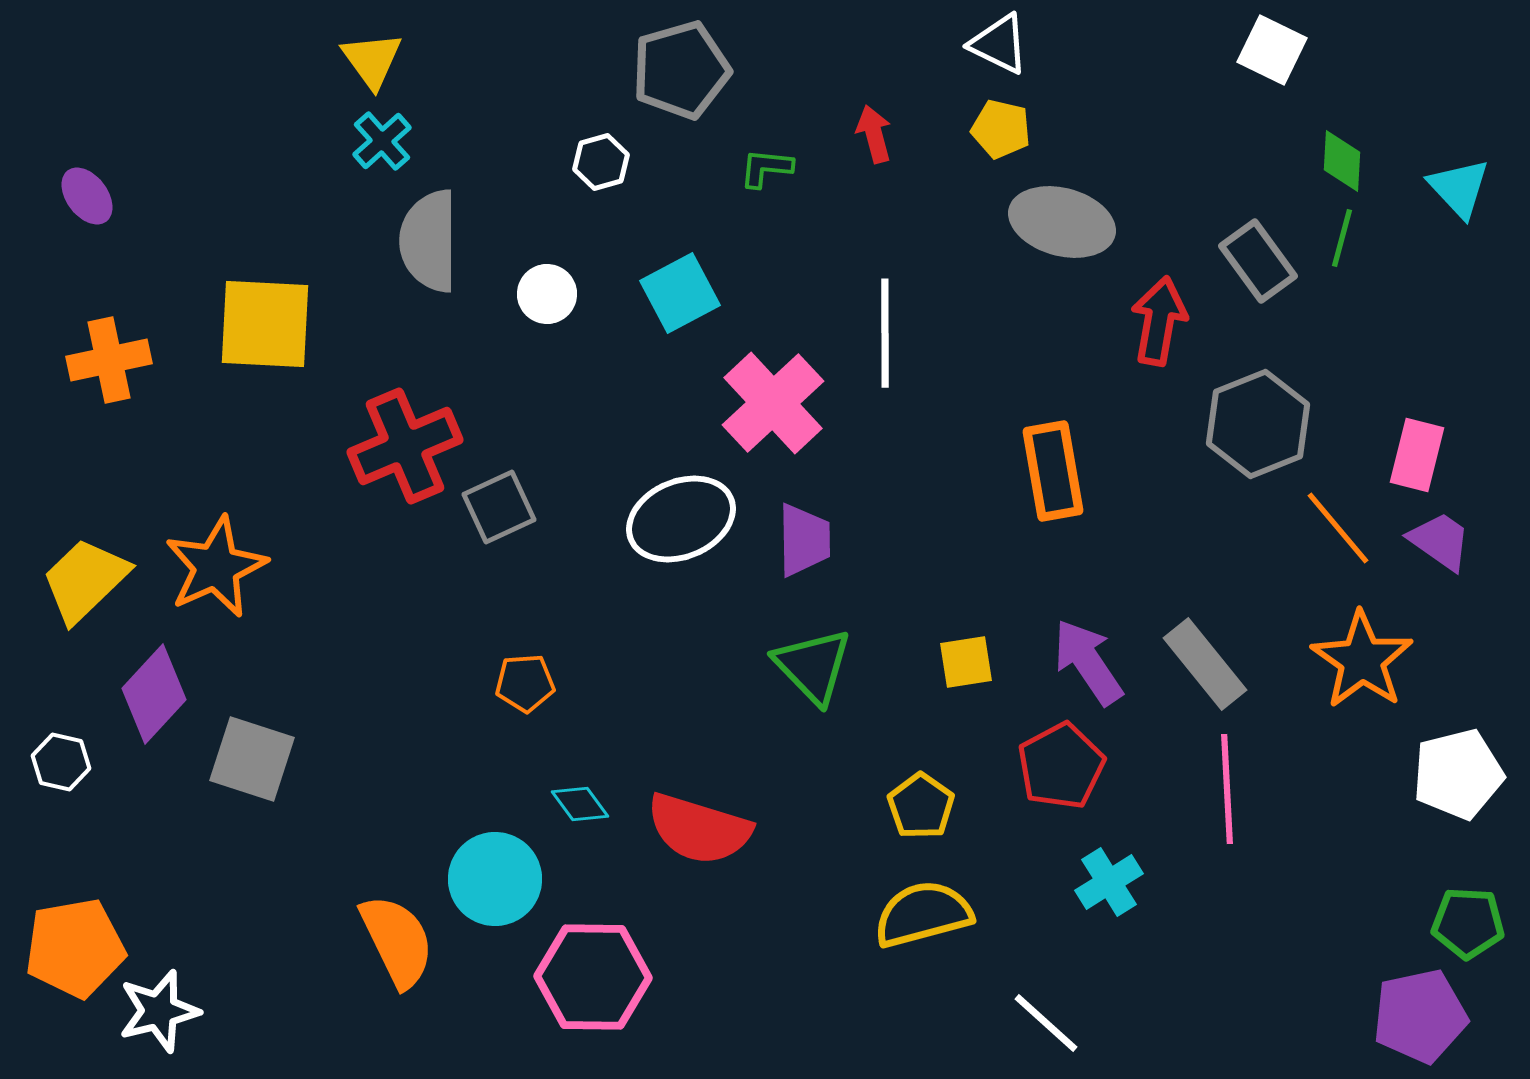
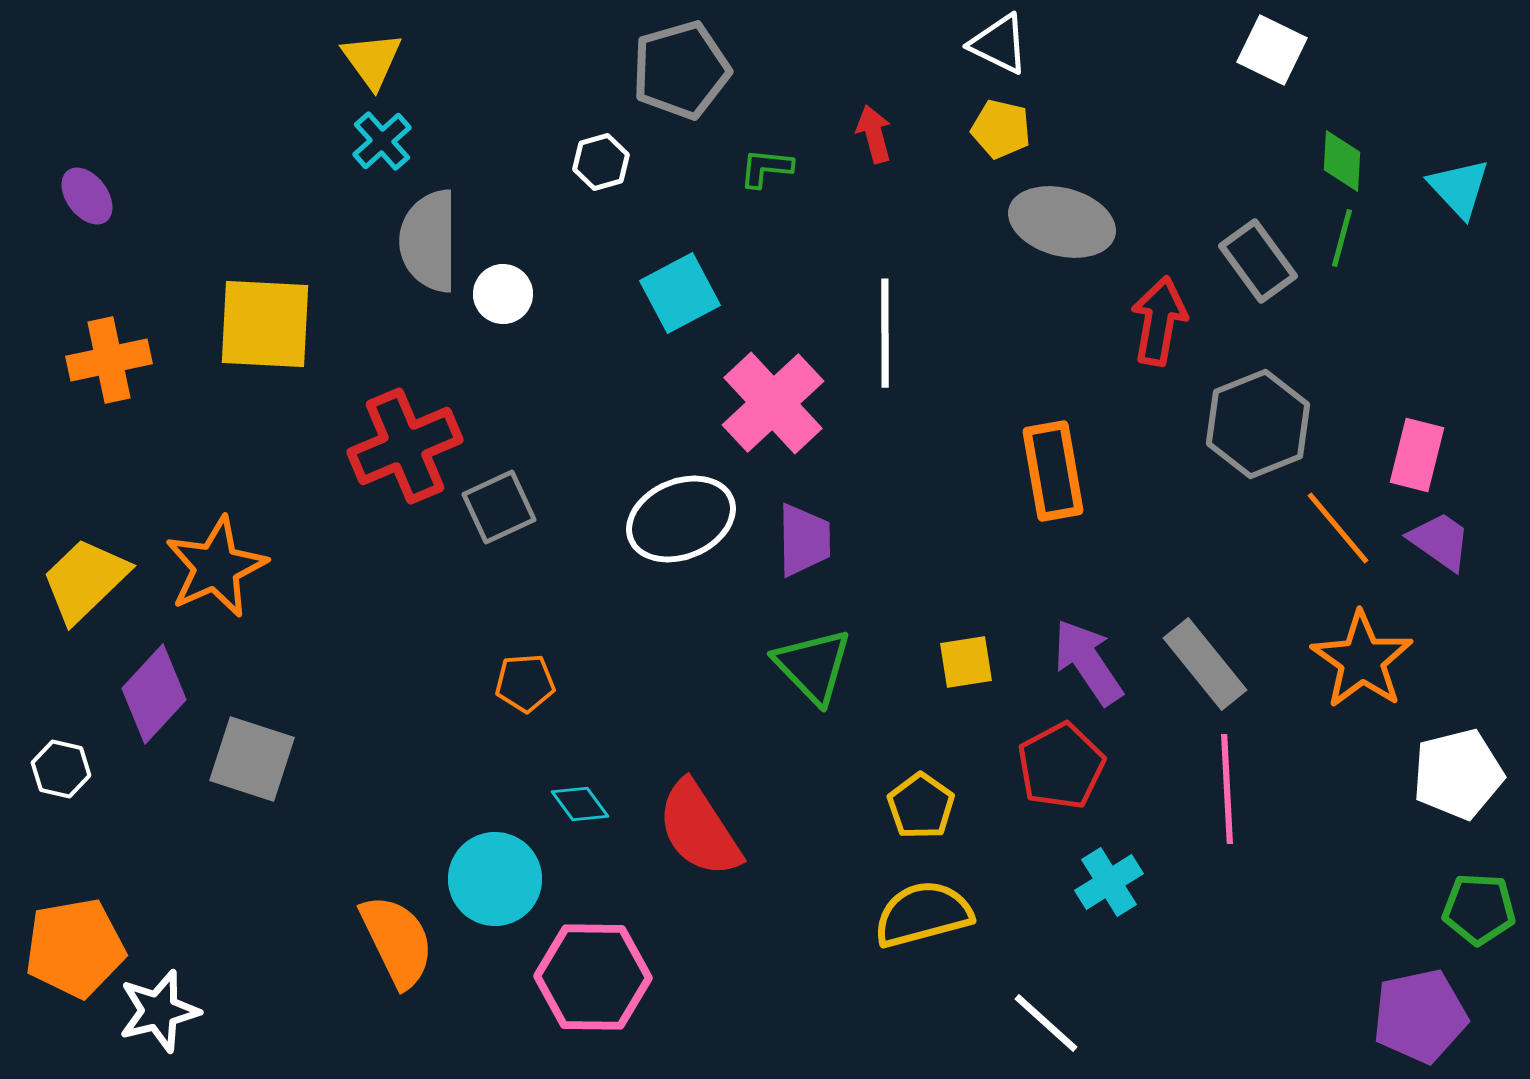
white circle at (547, 294): moved 44 px left
white hexagon at (61, 762): moved 7 px down
red semicircle at (699, 829): rotated 40 degrees clockwise
green pentagon at (1468, 923): moved 11 px right, 14 px up
